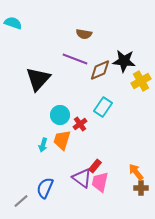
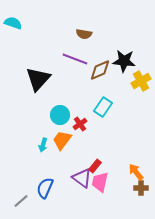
orange trapezoid: rotated 20 degrees clockwise
